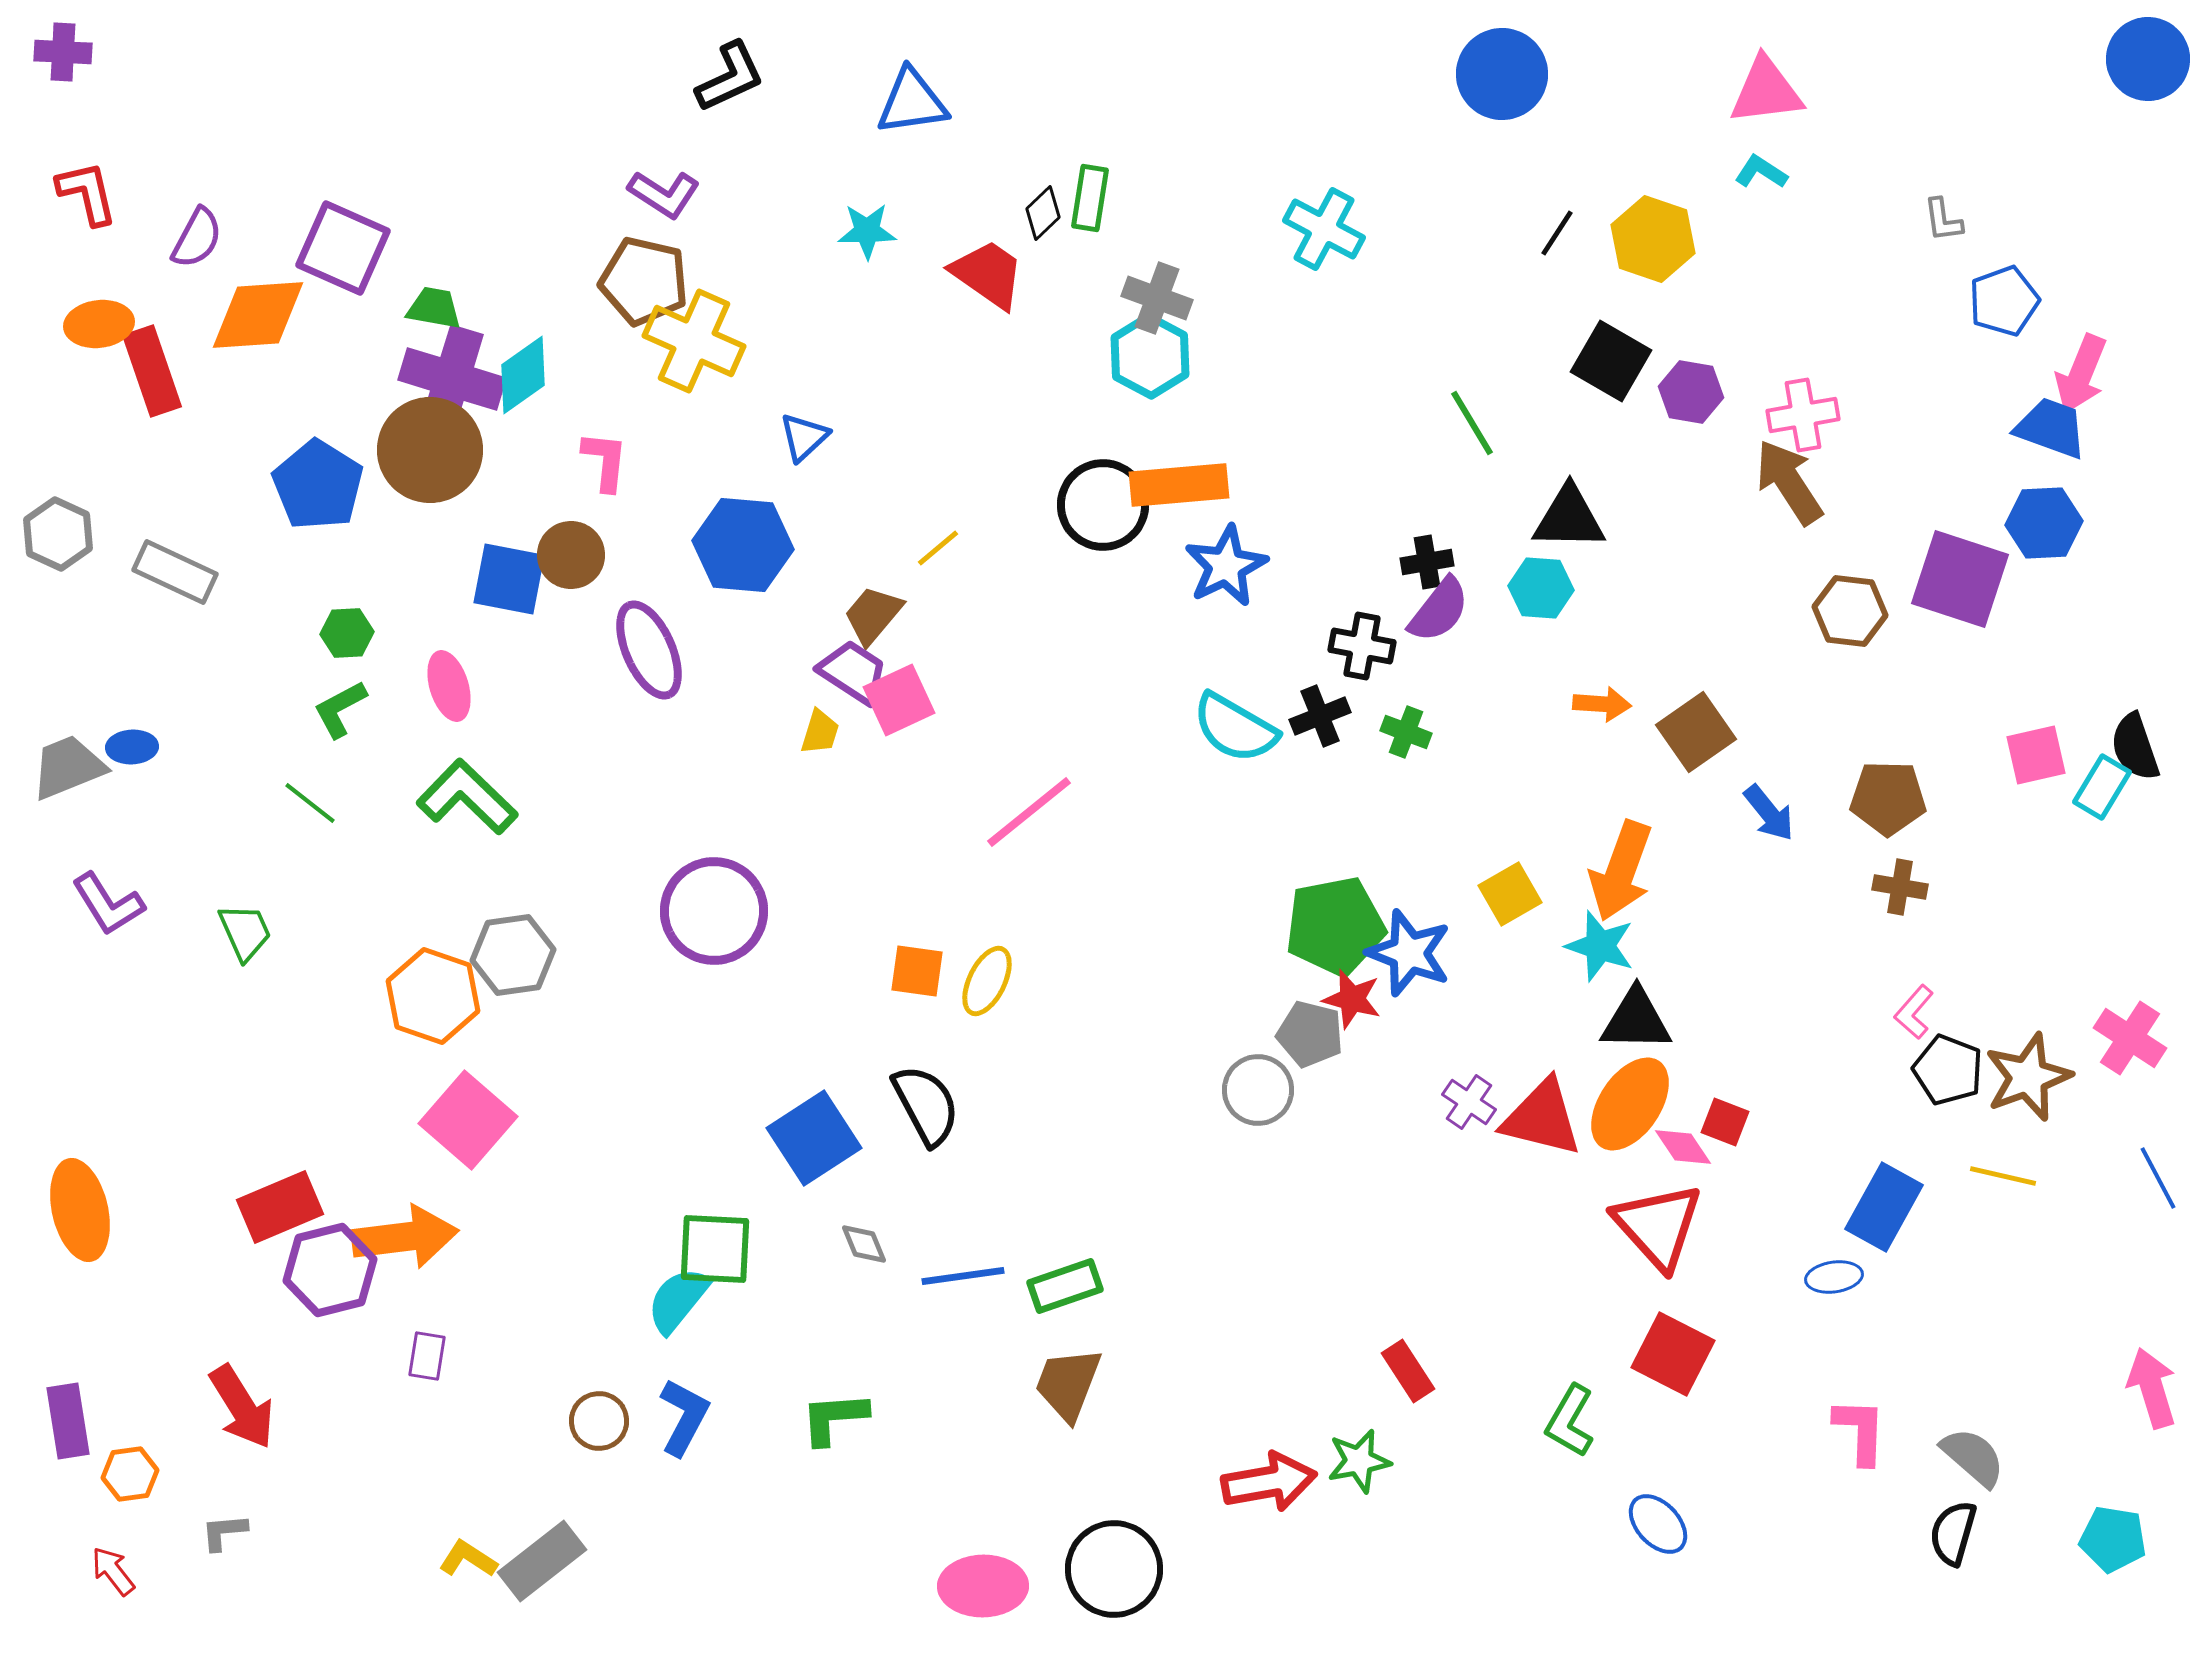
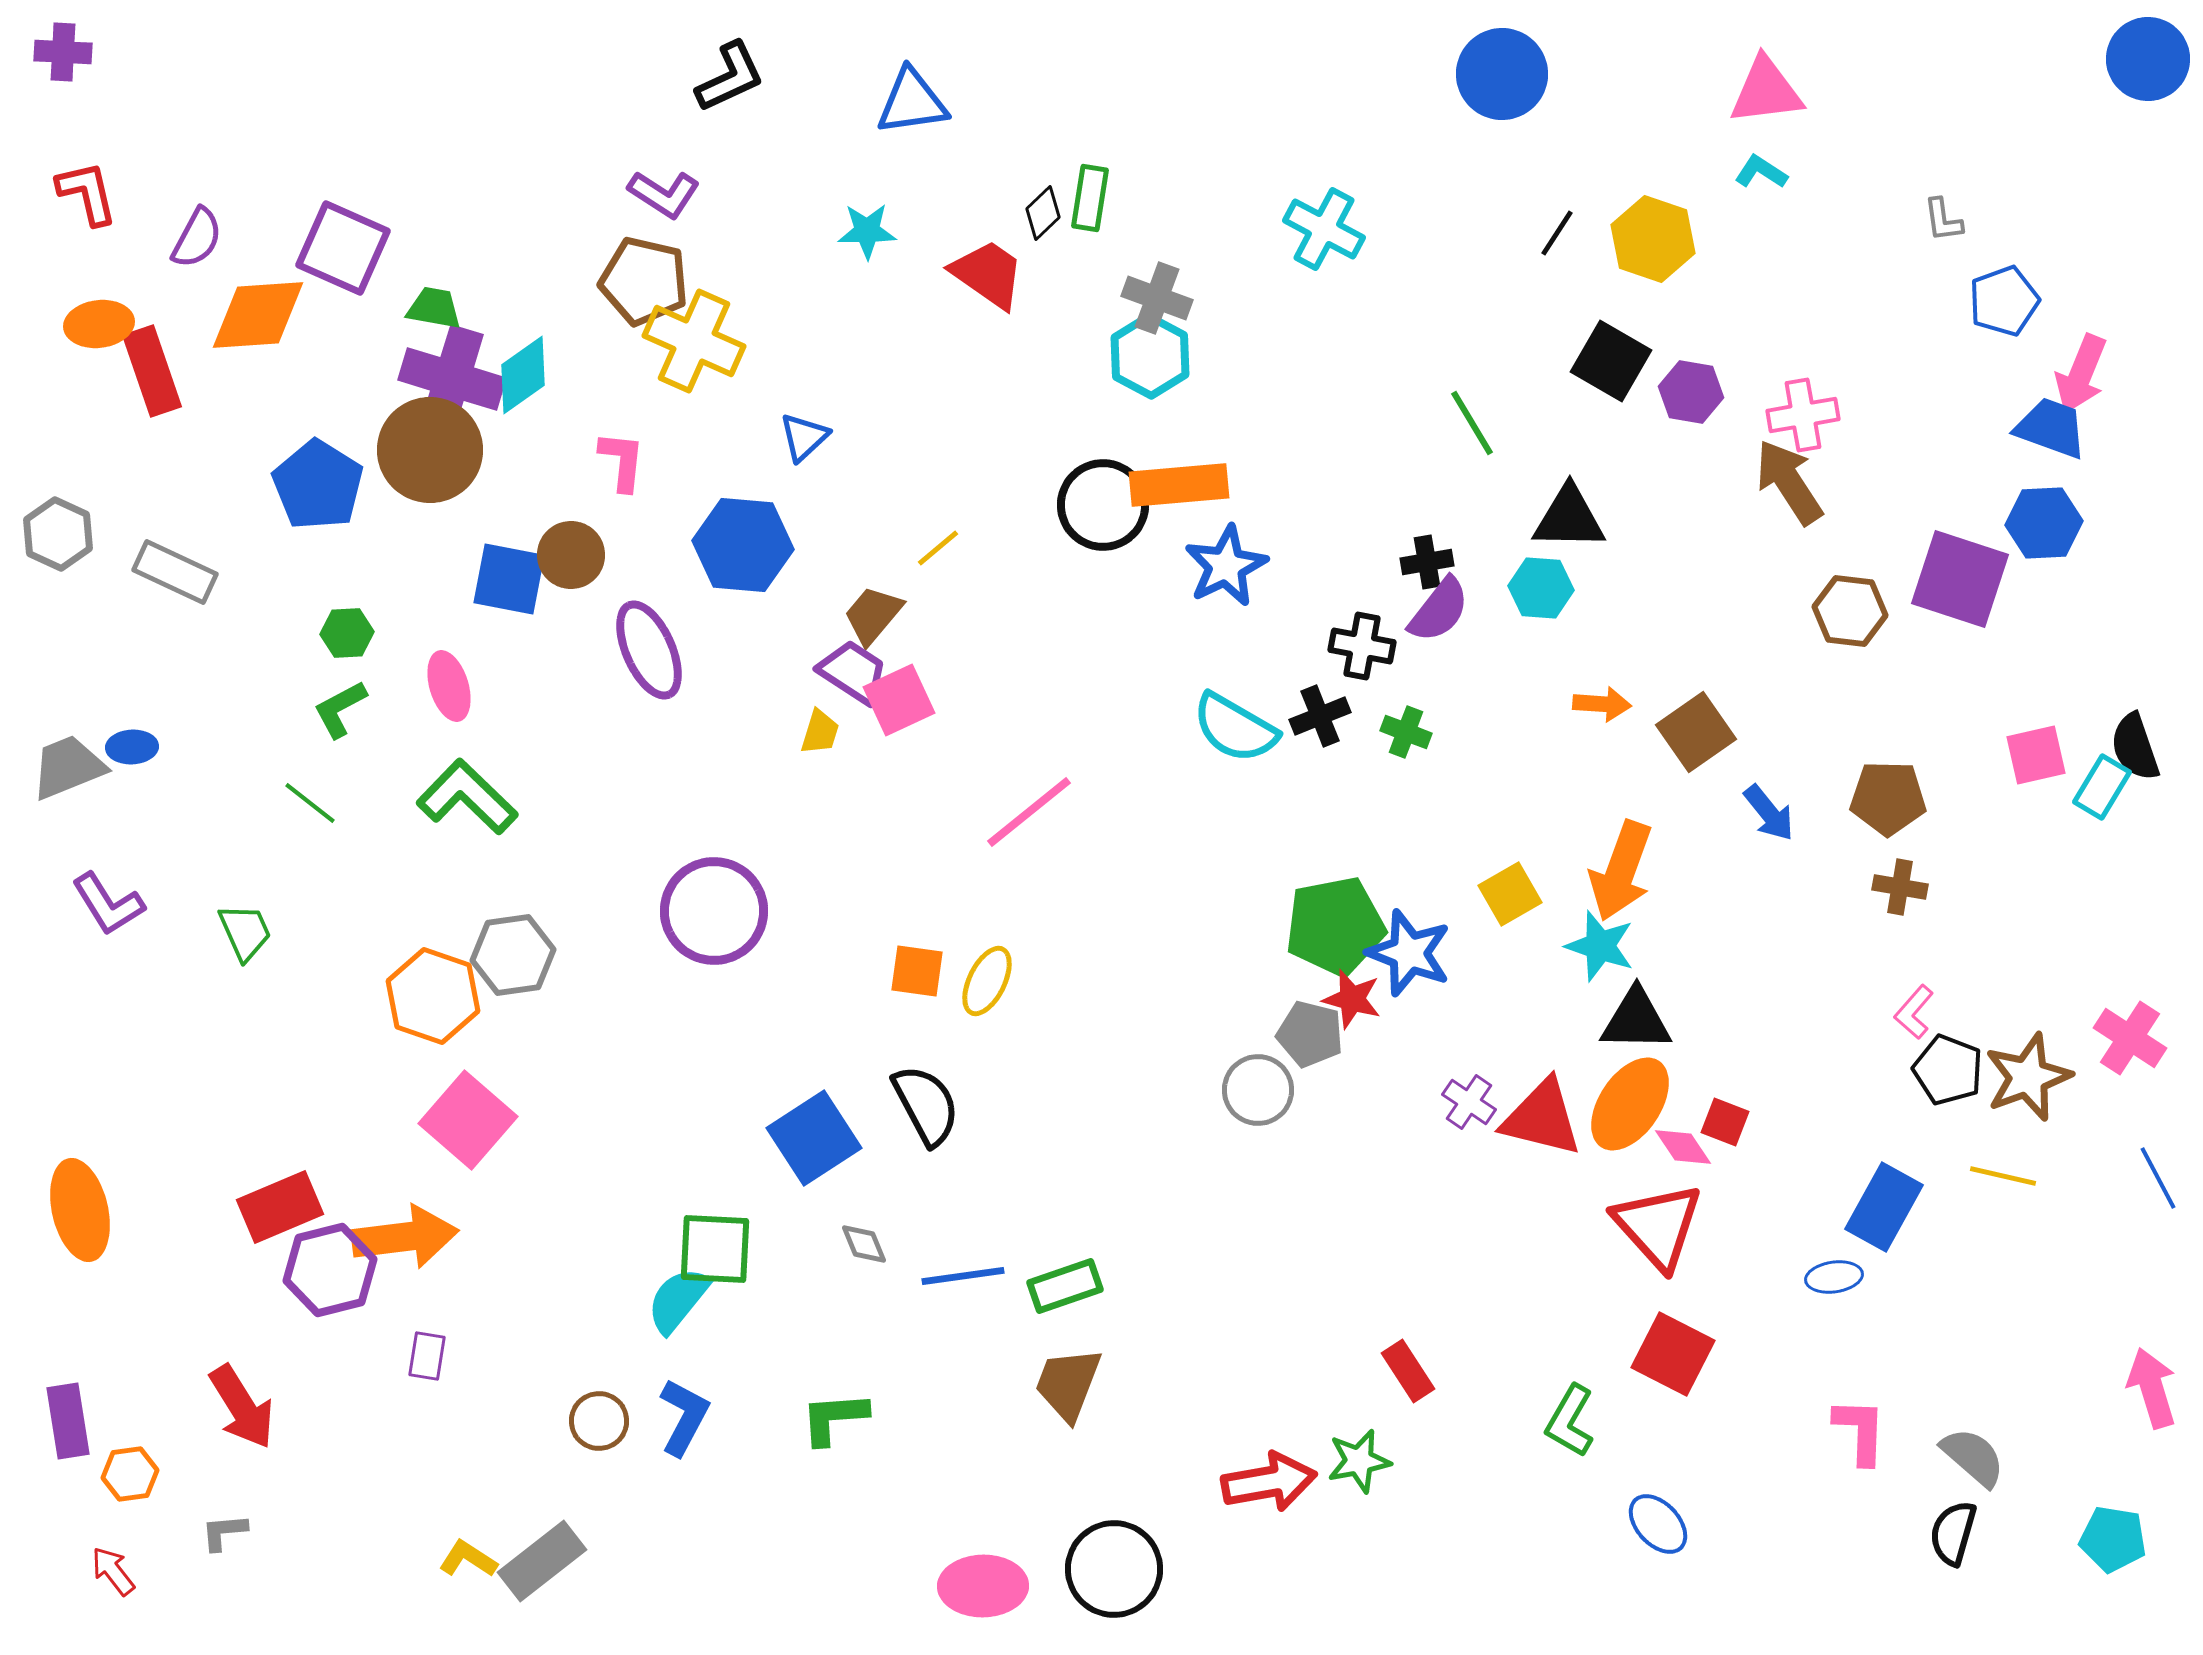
pink L-shape at (605, 461): moved 17 px right
